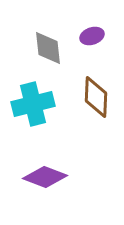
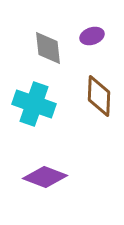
brown diamond: moved 3 px right, 1 px up
cyan cross: moved 1 px right; rotated 33 degrees clockwise
